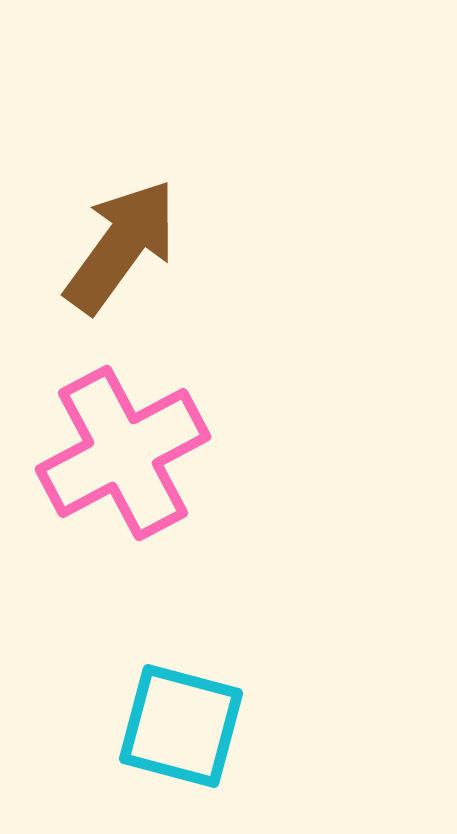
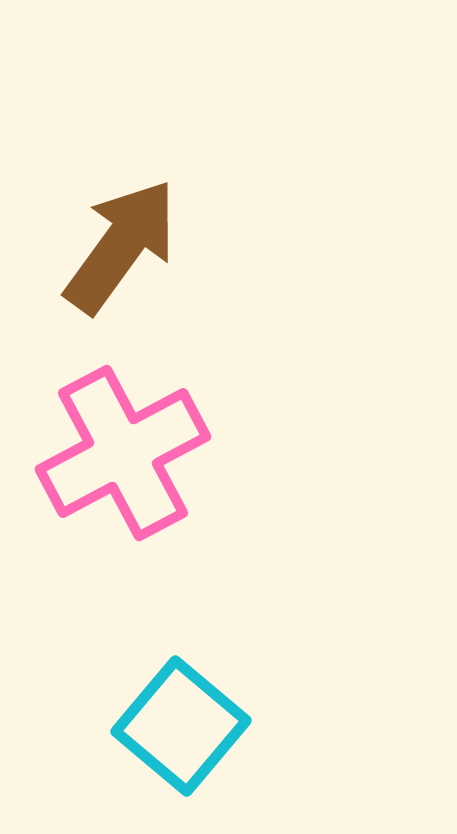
cyan square: rotated 25 degrees clockwise
